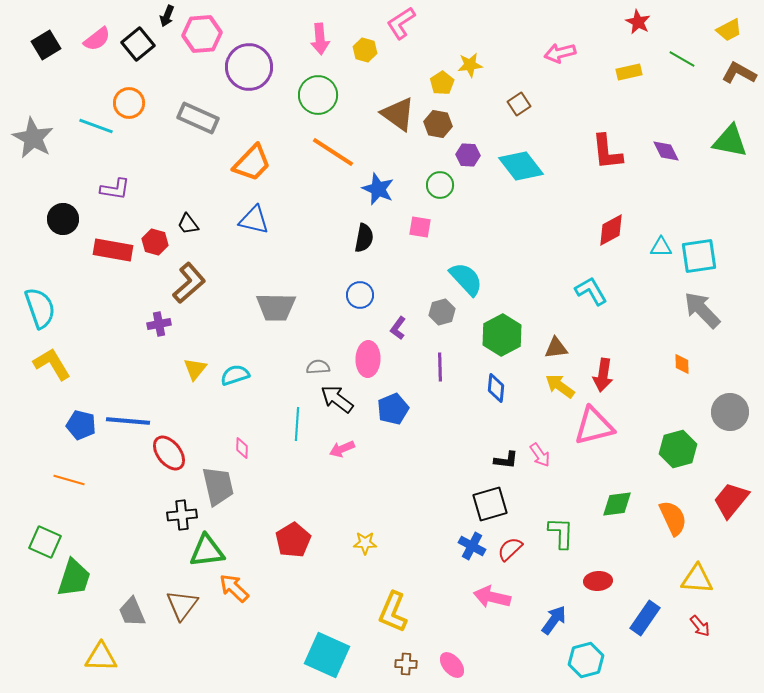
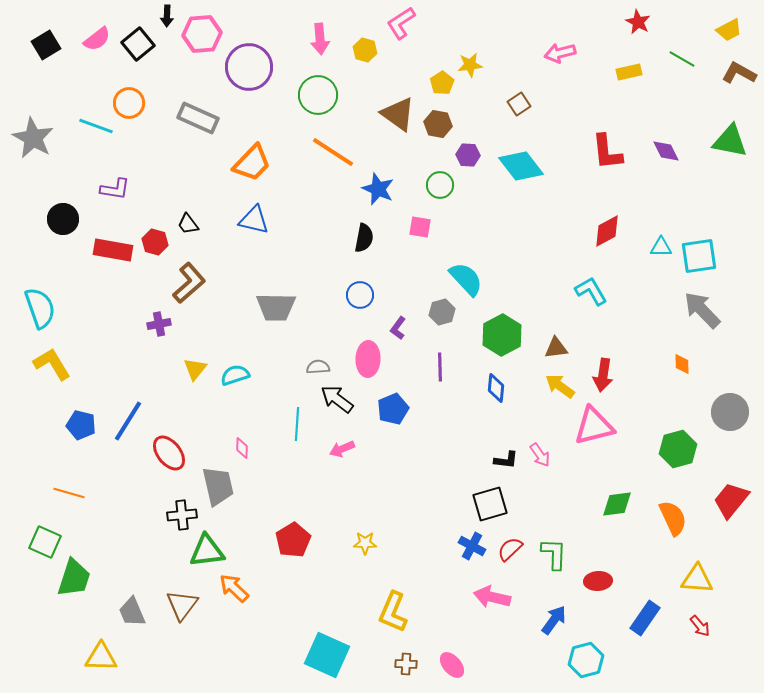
black arrow at (167, 16): rotated 20 degrees counterclockwise
red diamond at (611, 230): moved 4 px left, 1 px down
blue line at (128, 421): rotated 63 degrees counterclockwise
orange line at (69, 480): moved 13 px down
green L-shape at (561, 533): moved 7 px left, 21 px down
